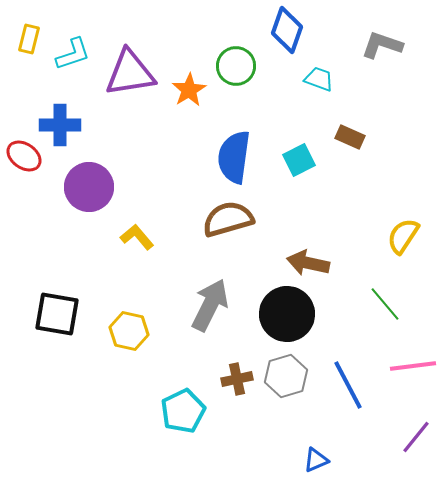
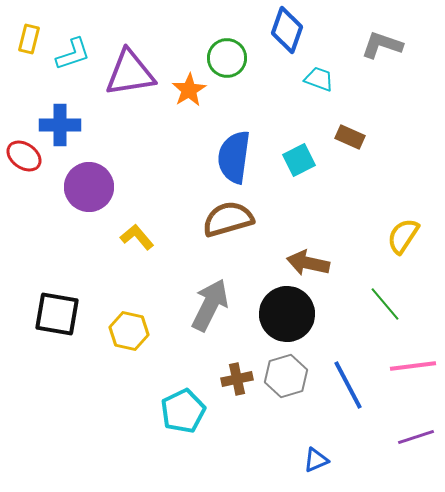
green circle: moved 9 px left, 8 px up
purple line: rotated 33 degrees clockwise
